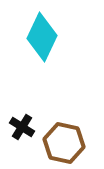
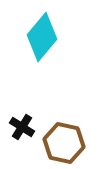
cyan diamond: rotated 15 degrees clockwise
